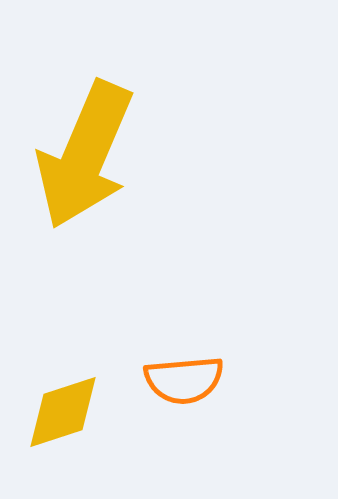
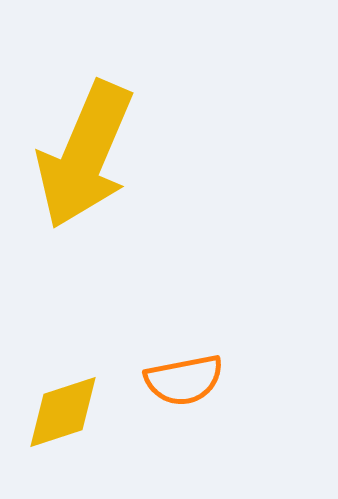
orange semicircle: rotated 6 degrees counterclockwise
